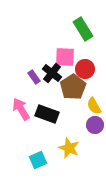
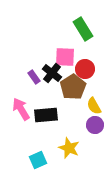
black rectangle: moved 1 px left, 1 px down; rotated 25 degrees counterclockwise
